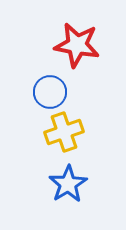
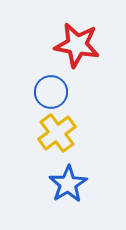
blue circle: moved 1 px right
yellow cross: moved 7 px left, 1 px down; rotated 18 degrees counterclockwise
